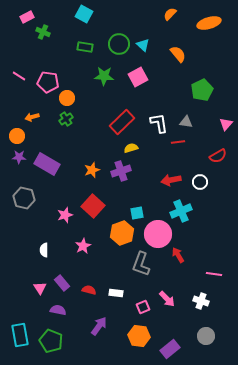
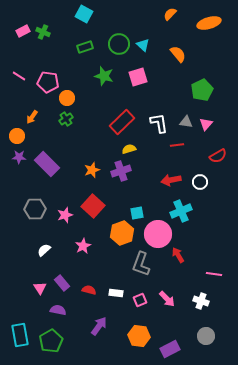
pink rectangle at (27, 17): moved 4 px left, 14 px down
green rectangle at (85, 47): rotated 28 degrees counterclockwise
green star at (104, 76): rotated 12 degrees clockwise
pink square at (138, 77): rotated 12 degrees clockwise
orange arrow at (32, 117): rotated 40 degrees counterclockwise
pink triangle at (226, 124): moved 20 px left
red line at (178, 142): moved 1 px left, 3 px down
yellow semicircle at (131, 148): moved 2 px left, 1 px down
purple rectangle at (47, 164): rotated 15 degrees clockwise
gray hexagon at (24, 198): moved 11 px right, 11 px down; rotated 15 degrees counterclockwise
white semicircle at (44, 250): rotated 48 degrees clockwise
pink square at (143, 307): moved 3 px left, 7 px up
green pentagon at (51, 341): rotated 20 degrees clockwise
purple rectangle at (170, 349): rotated 12 degrees clockwise
